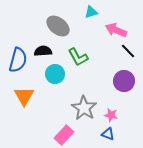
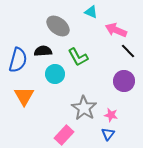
cyan triangle: rotated 40 degrees clockwise
blue triangle: rotated 48 degrees clockwise
